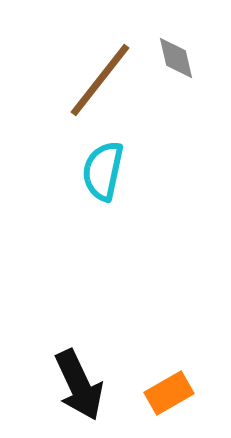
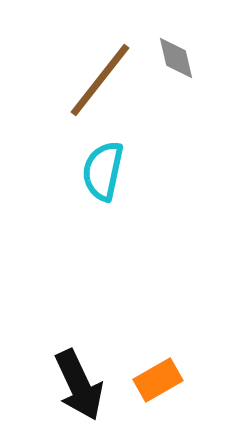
orange rectangle: moved 11 px left, 13 px up
